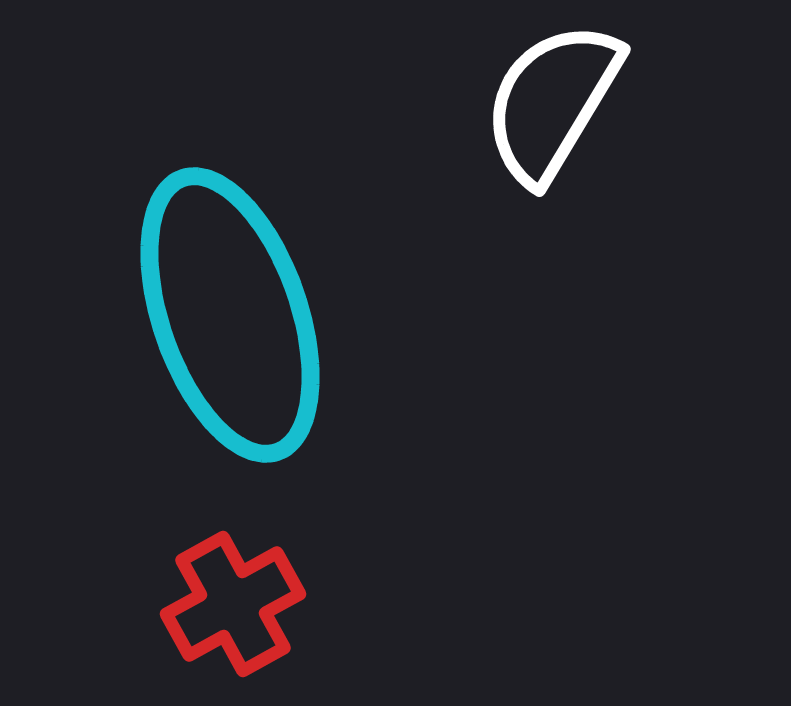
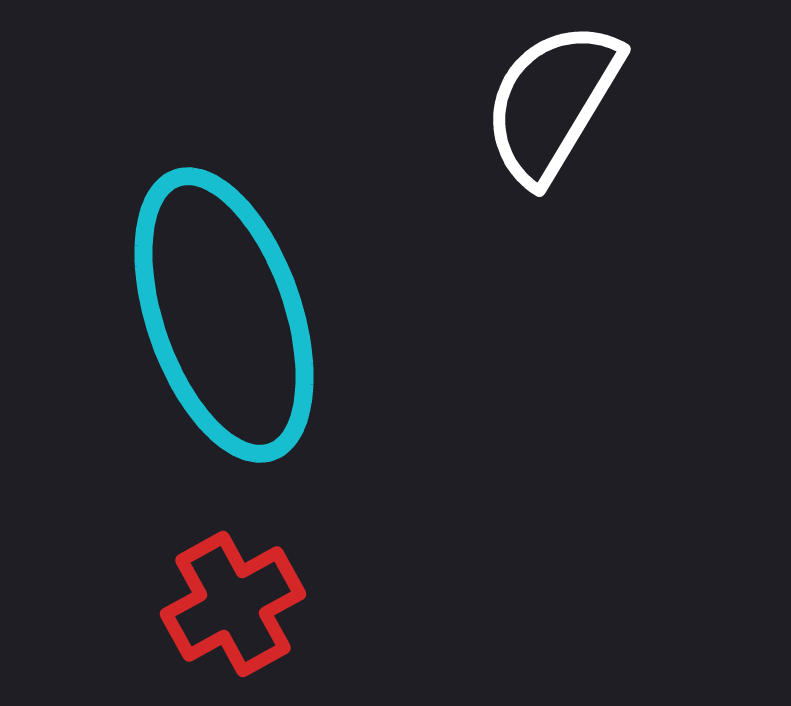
cyan ellipse: moved 6 px left
